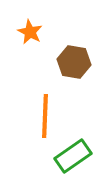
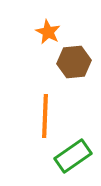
orange star: moved 18 px right
brown hexagon: rotated 16 degrees counterclockwise
